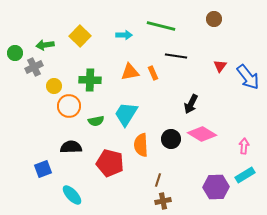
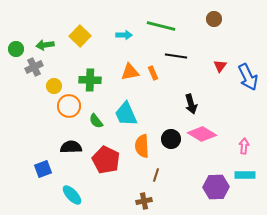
green circle: moved 1 px right, 4 px up
blue arrow: rotated 12 degrees clockwise
black arrow: rotated 42 degrees counterclockwise
cyan trapezoid: rotated 56 degrees counterclockwise
green semicircle: rotated 63 degrees clockwise
orange semicircle: moved 1 px right, 1 px down
red pentagon: moved 4 px left, 3 px up; rotated 12 degrees clockwise
cyan rectangle: rotated 30 degrees clockwise
brown line: moved 2 px left, 5 px up
brown cross: moved 19 px left
